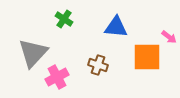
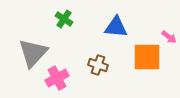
pink cross: moved 1 px down
